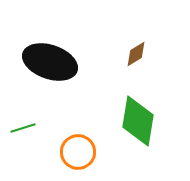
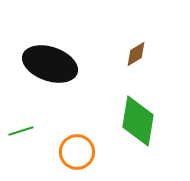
black ellipse: moved 2 px down
green line: moved 2 px left, 3 px down
orange circle: moved 1 px left
